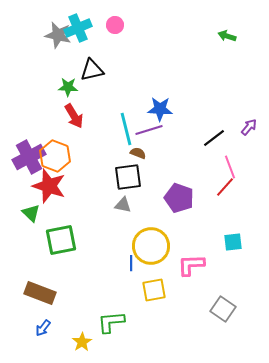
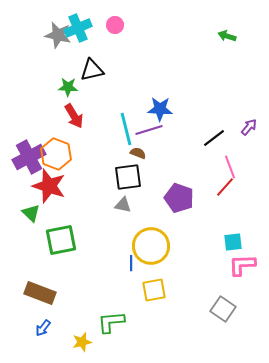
orange hexagon: moved 1 px right, 2 px up
pink L-shape: moved 51 px right
yellow star: rotated 18 degrees clockwise
